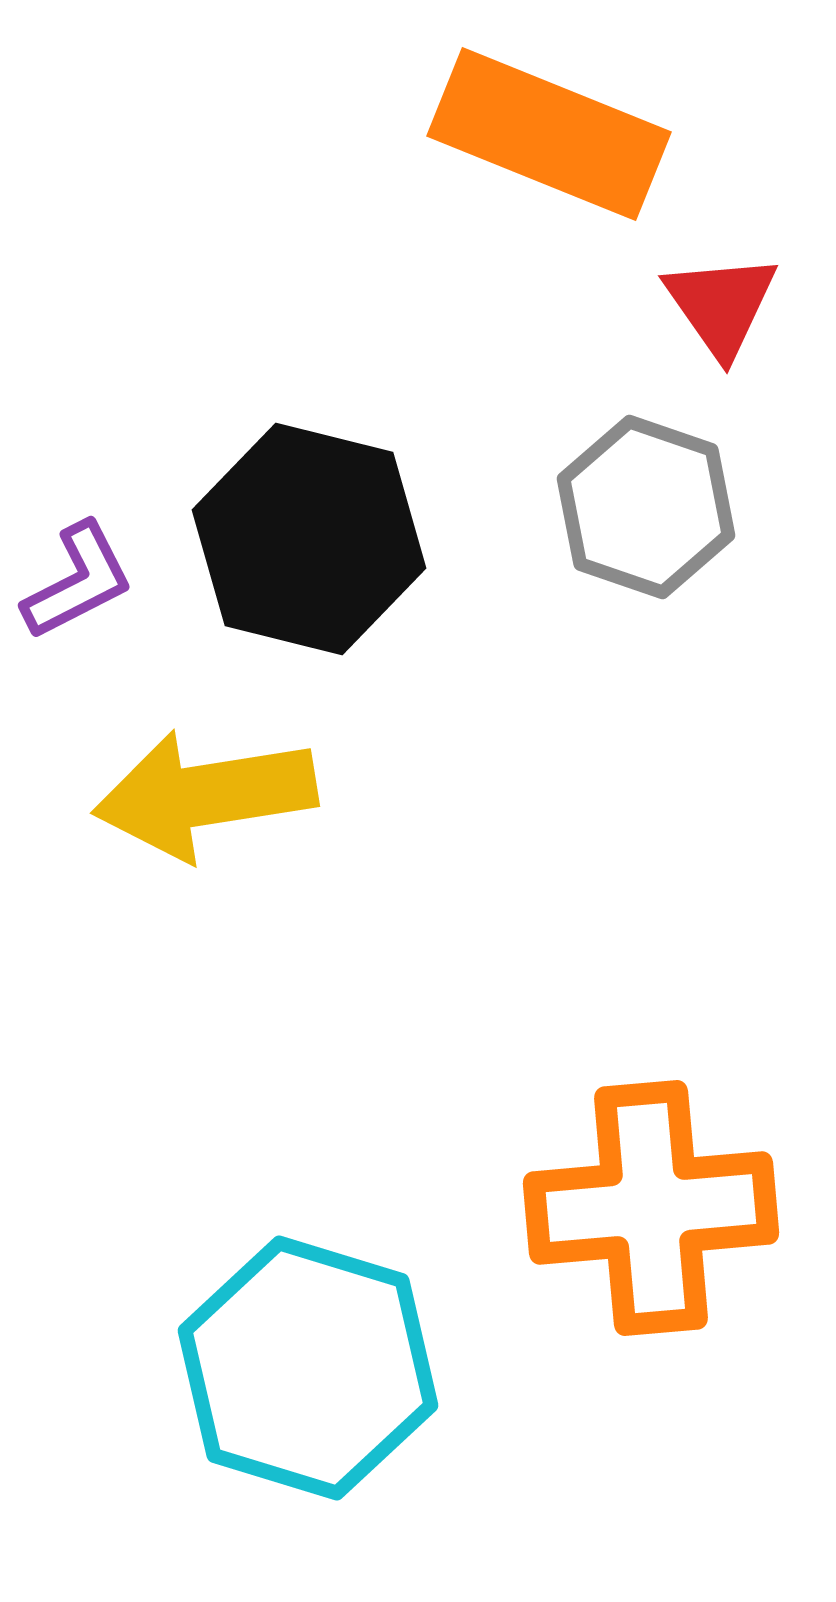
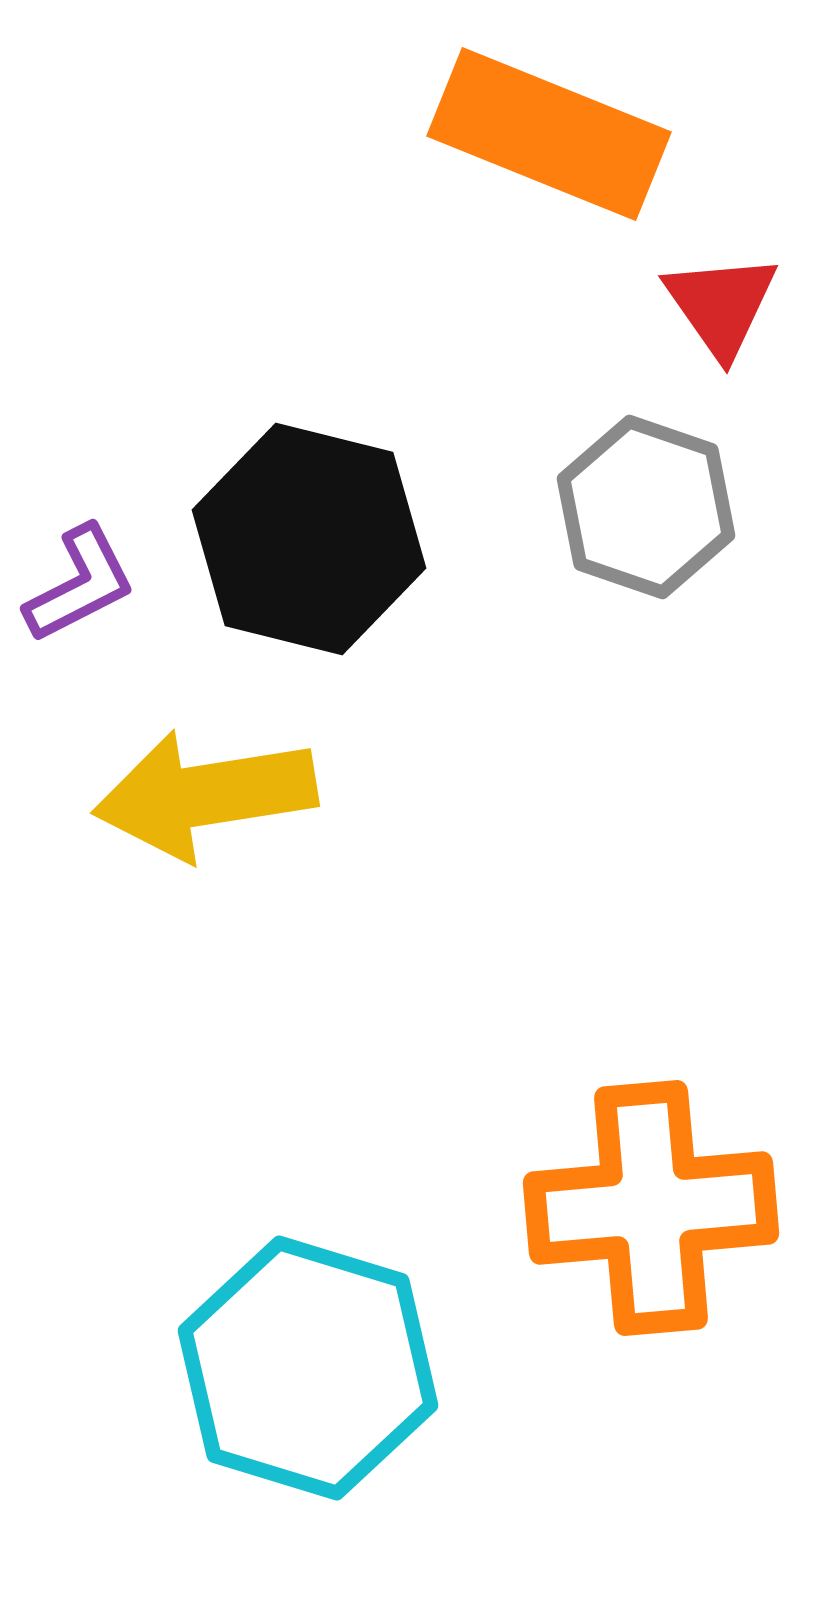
purple L-shape: moved 2 px right, 3 px down
